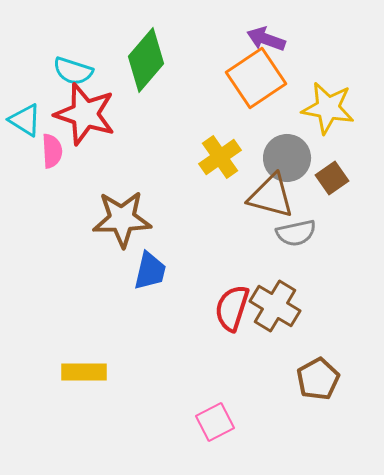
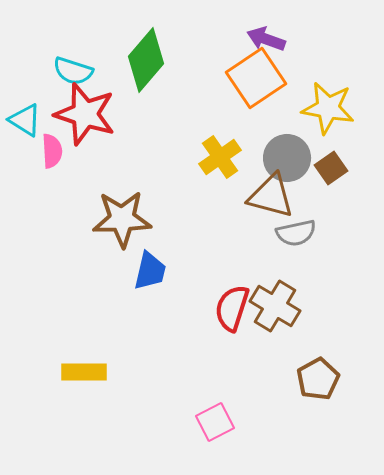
brown square: moved 1 px left, 10 px up
